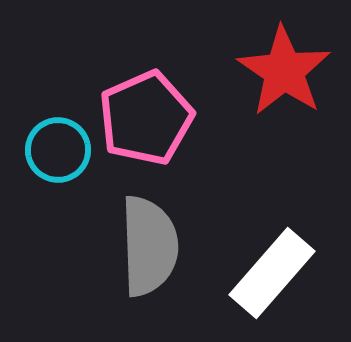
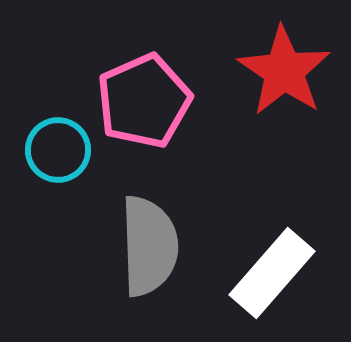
pink pentagon: moved 2 px left, 17 px up
